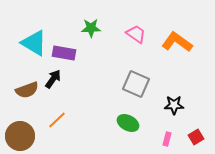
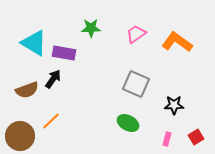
pink trapezoid: rotated 70 degrees counterclockwise
orange line: moved 6 px left, 1 px down
